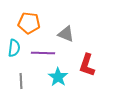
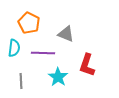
orange pentagon: rotated 20 degrees clockwise
